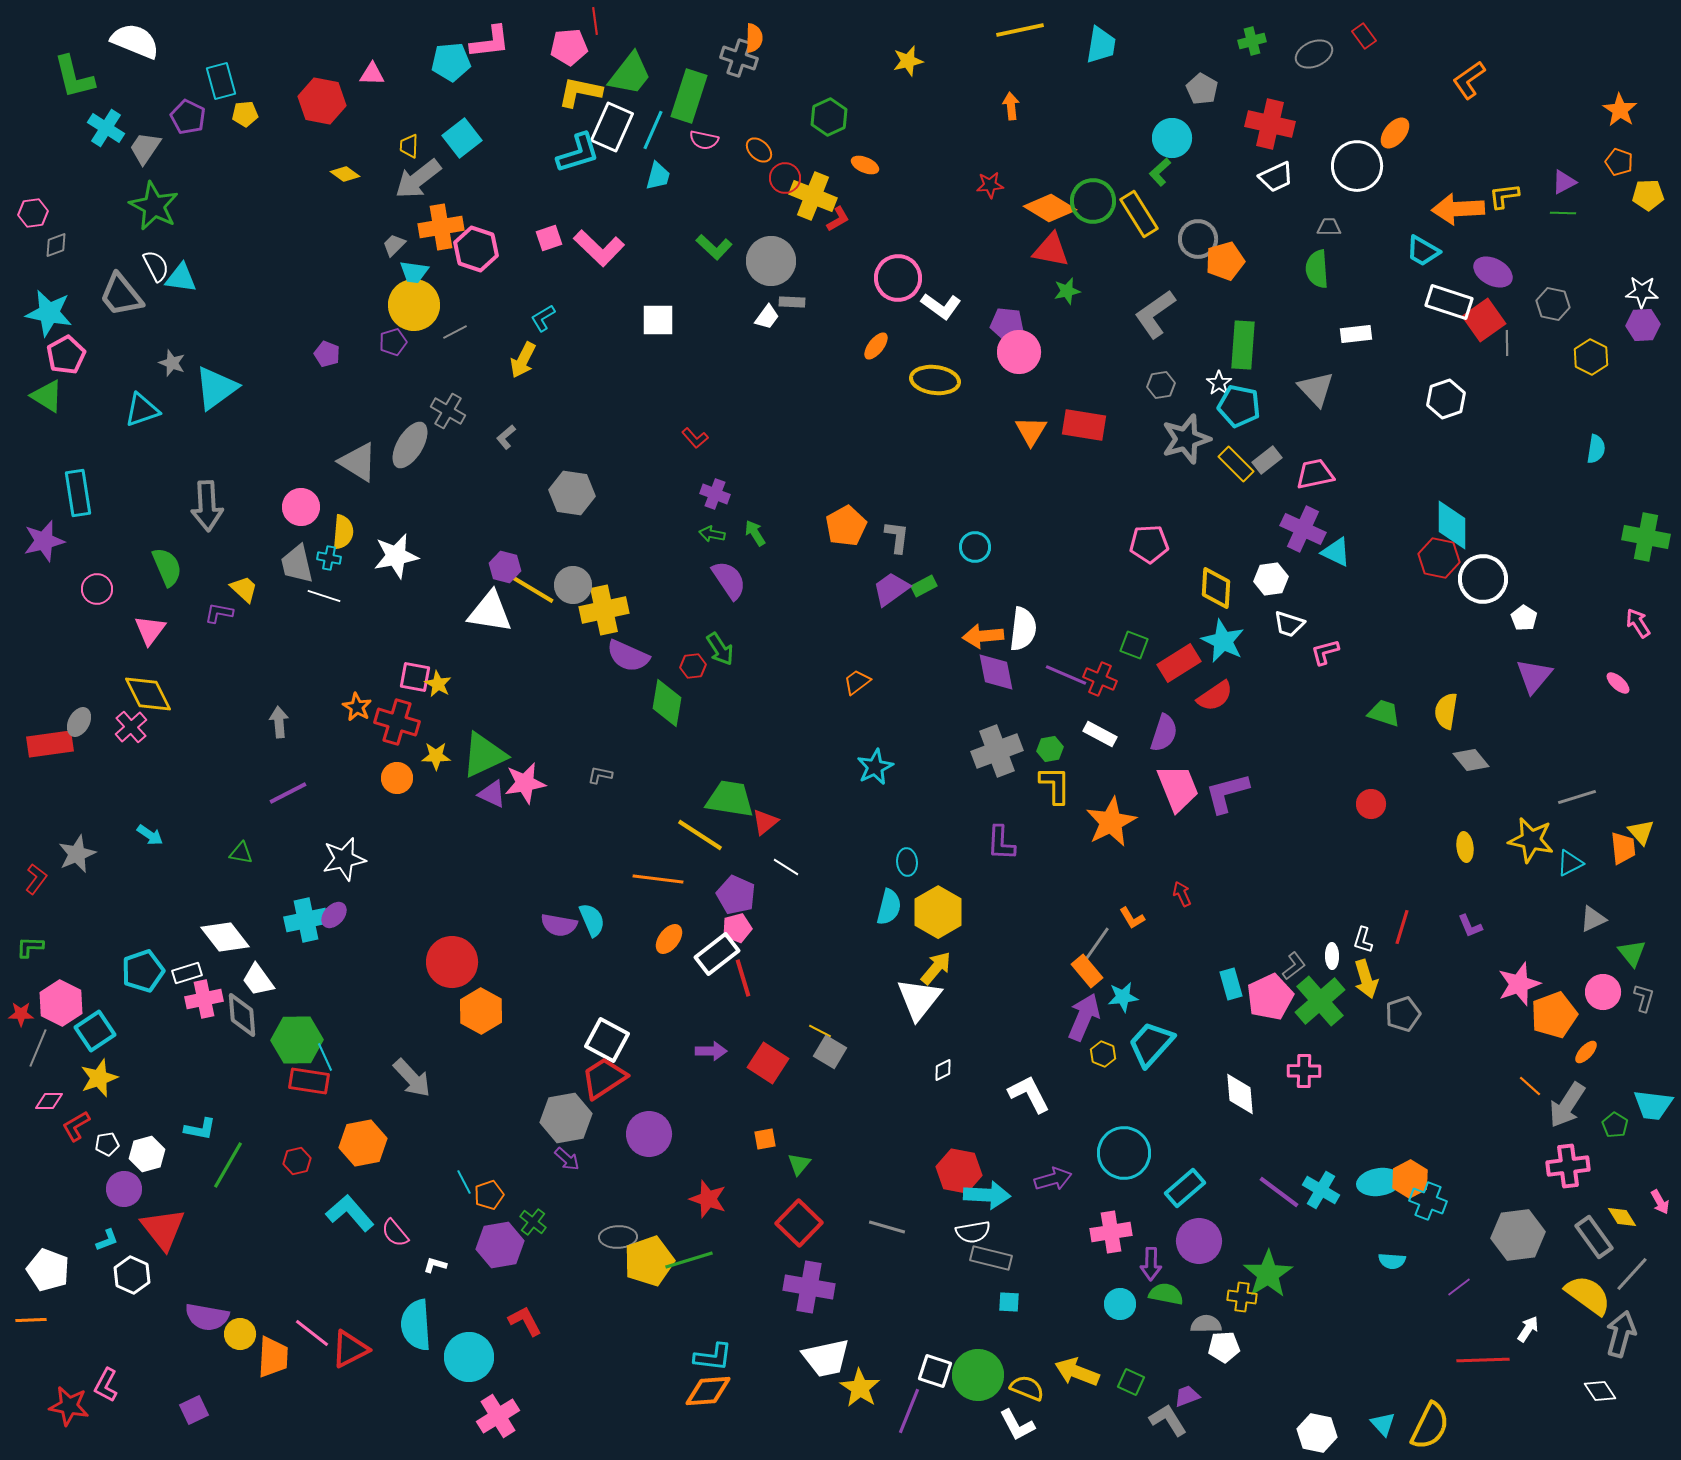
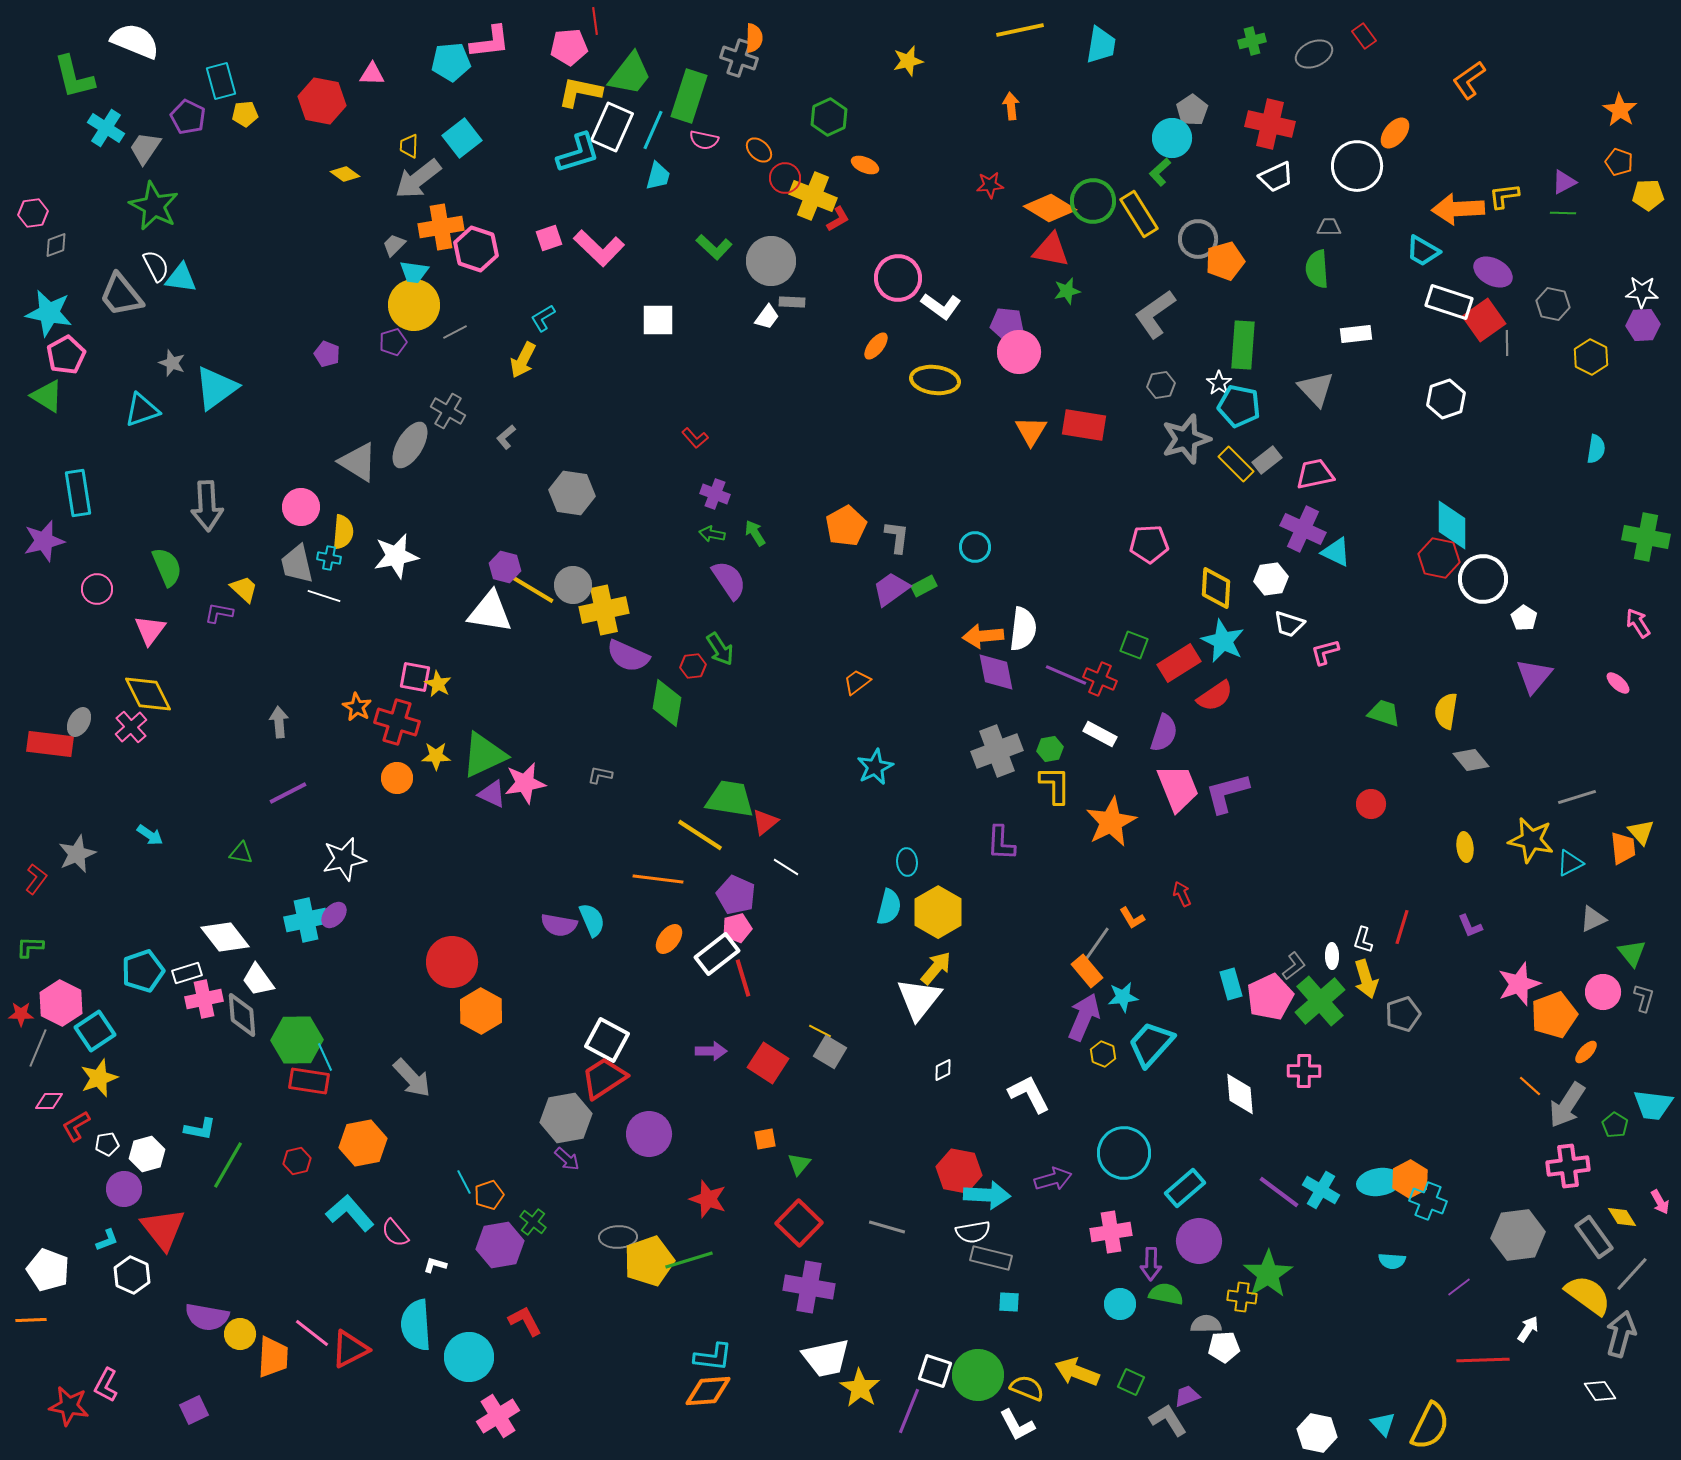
gray pentagon at (1202, 89): moved 10 px left, 21 px down; rotated 8 degrees clockwise
red rectangle at (50, 744): rotated 15 degrees clockwise
